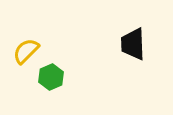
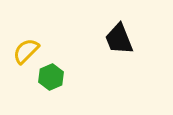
black trapezoid: moved 14 px left, 5 px up; rotated 20 degrees counterclockwise
